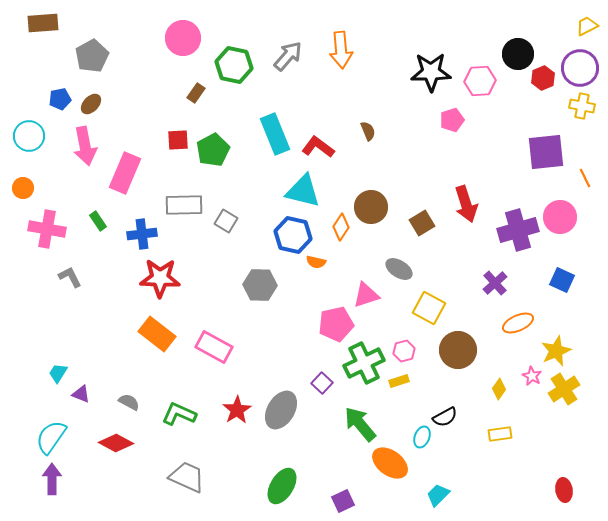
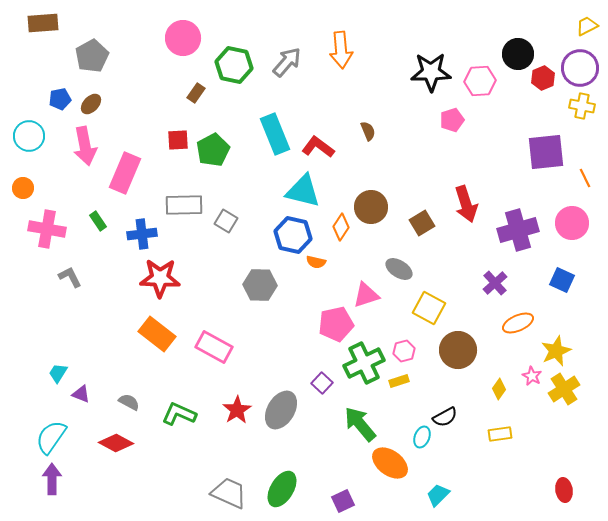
gray arrow at (288, 56): moved 1 px left, 6 px down
pink circle at (560, 217): moved 12 px right, 6 px down
gray trapezoid at (187, 477): moved 42 px right, 16 px down
green ellipse at (282, 486): moved 3 px down
